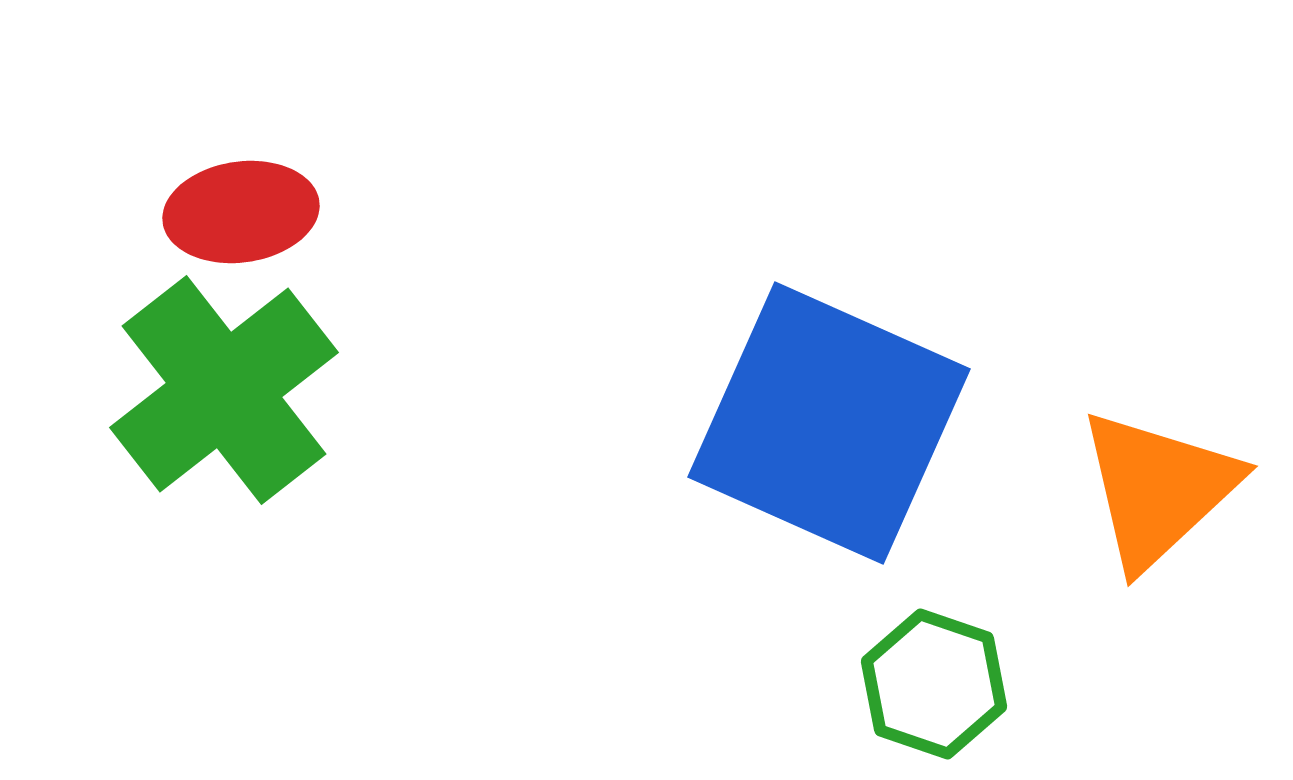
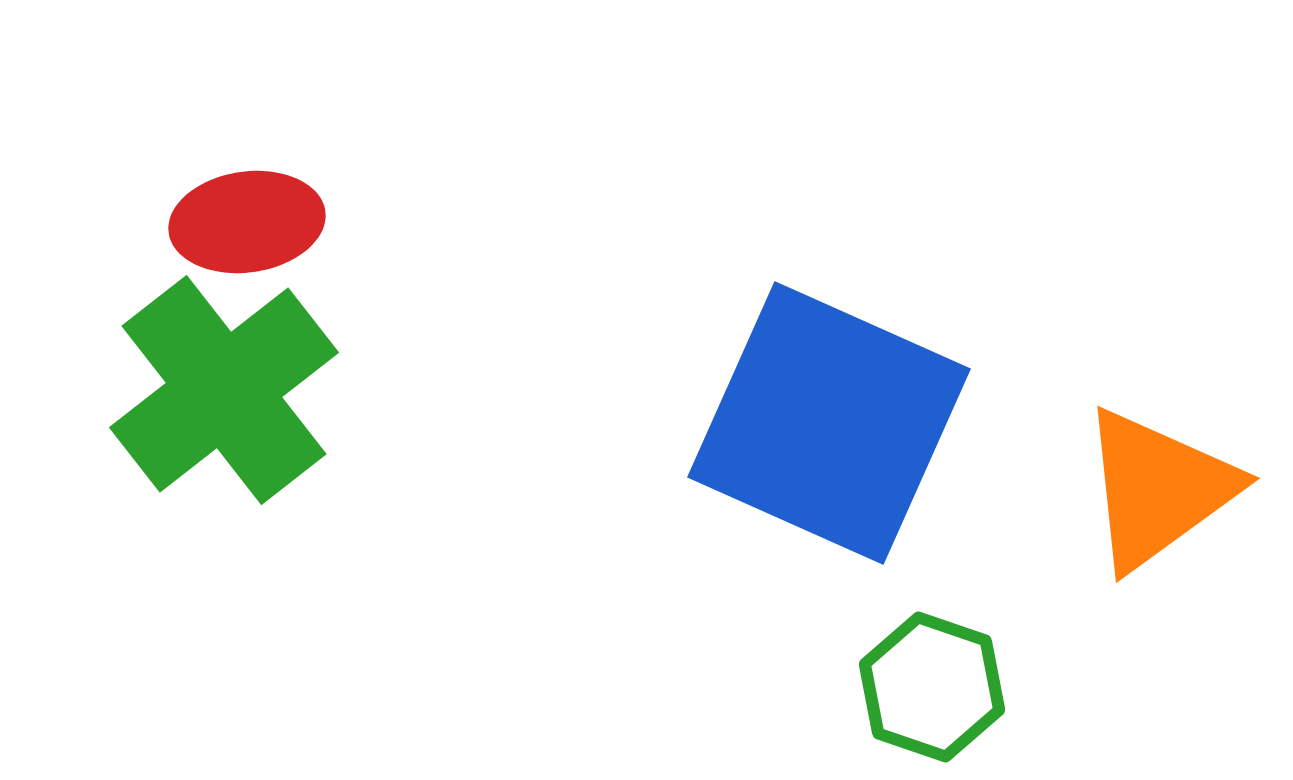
red ellipse: moved 6 px right, 10 px down
orange triangle: rotated 7 degrees clockwise
green hexagon: moved 2 px left, 3 px down
